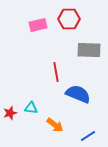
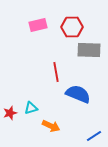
red hexagon: moved 3 px right, 8 px down
cyan triangle: rotated 24 degrees counterclockwise
orange arrow: moved 4 px left, 1 px down; rotated 12 degrees counterclockwise
blue line: moved 6 px right
